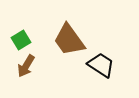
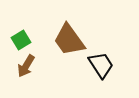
black trapezoid: rotated 24 degrees clockwise
